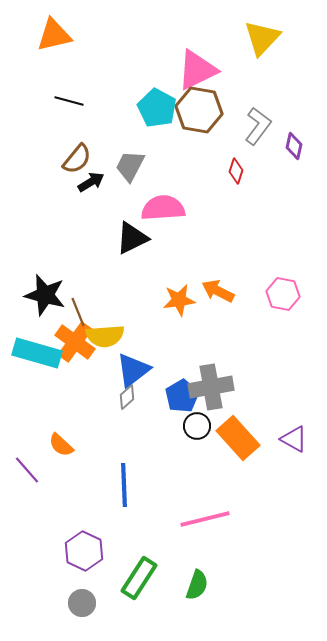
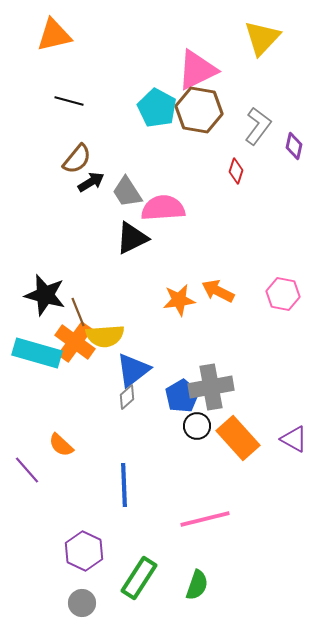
gray trapezoid: moved 3 px left, 26 px down; rotated 60 degrees counterclockwise
